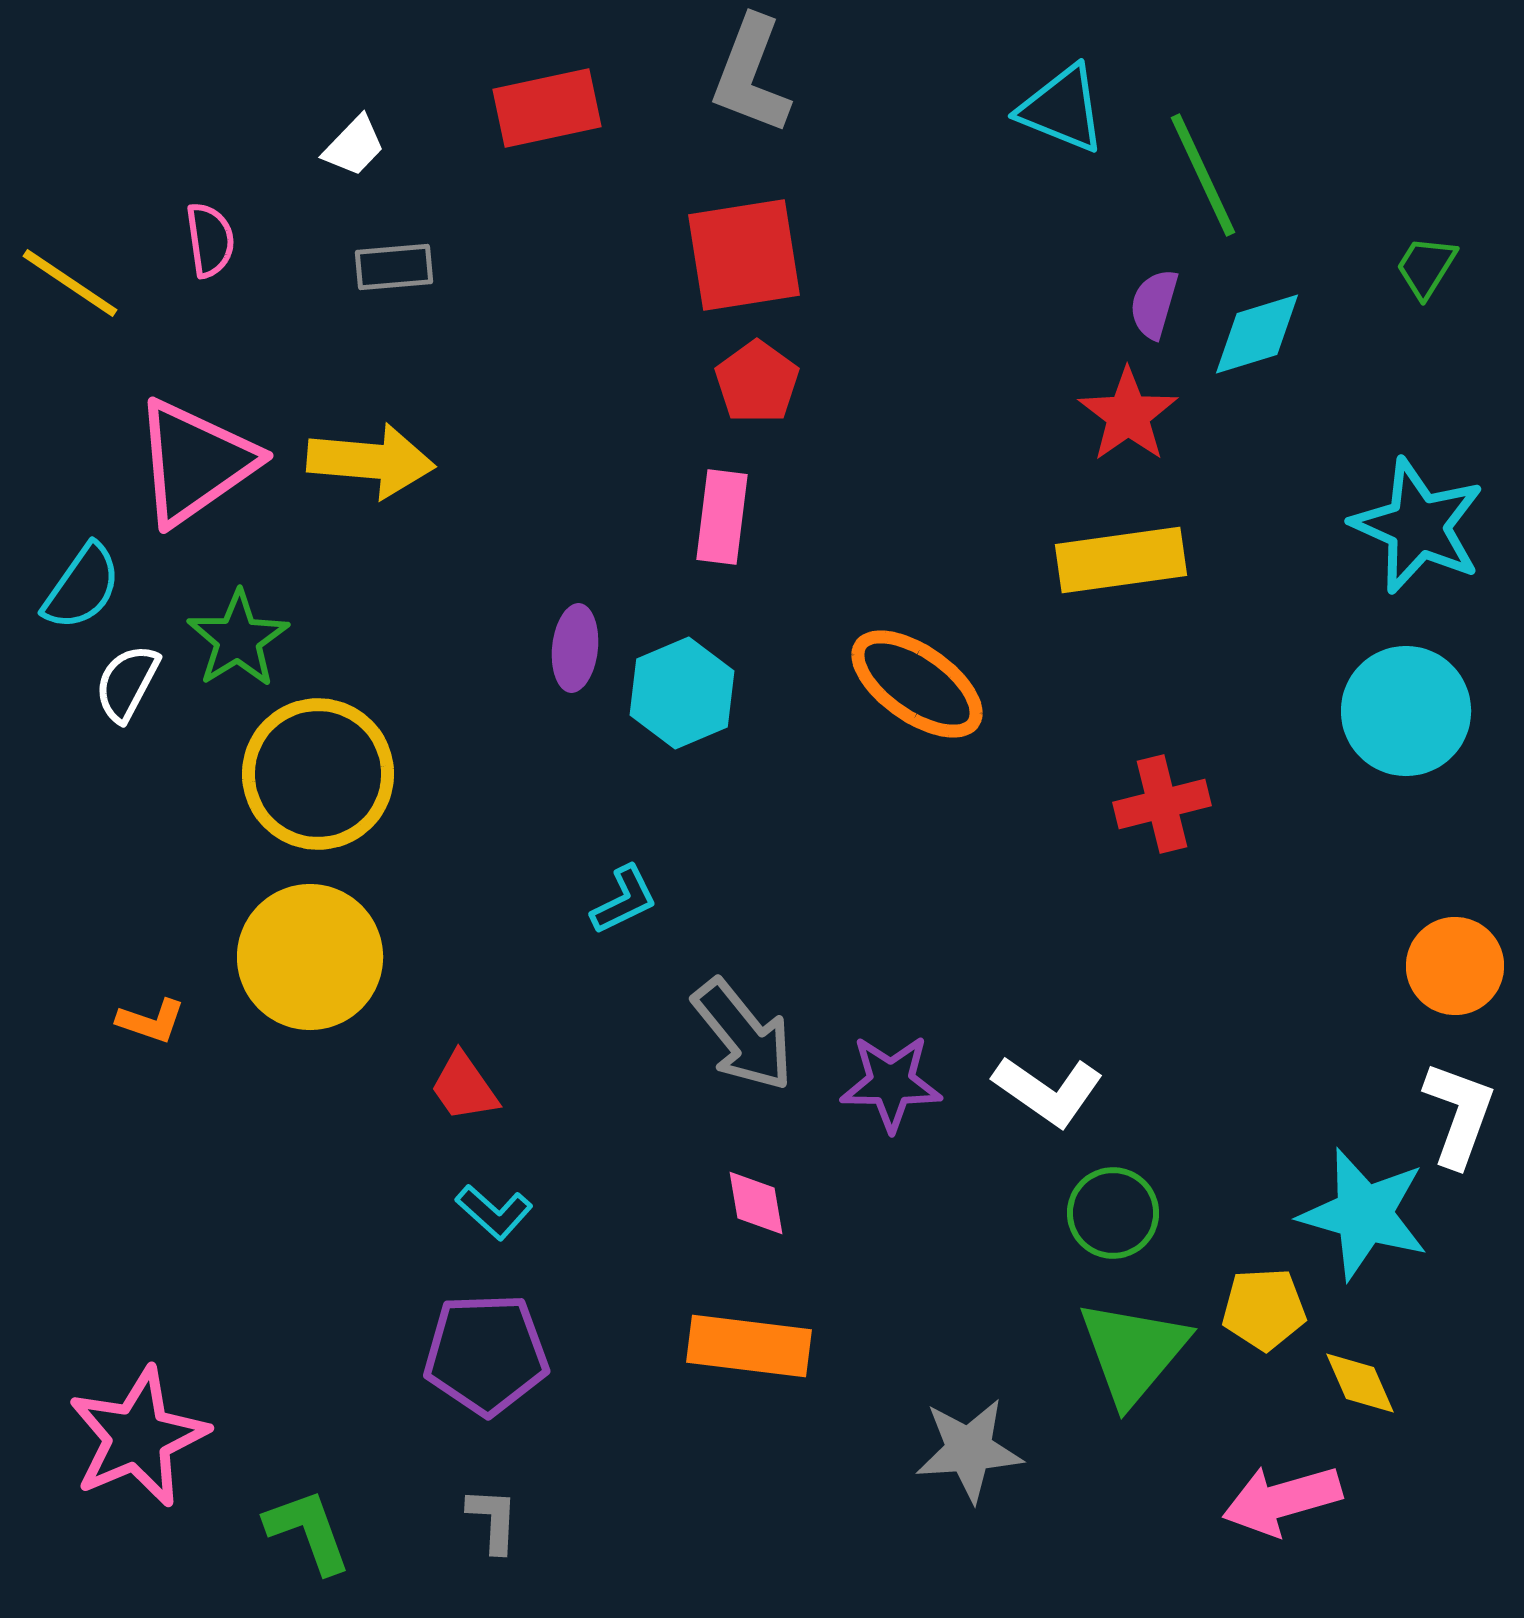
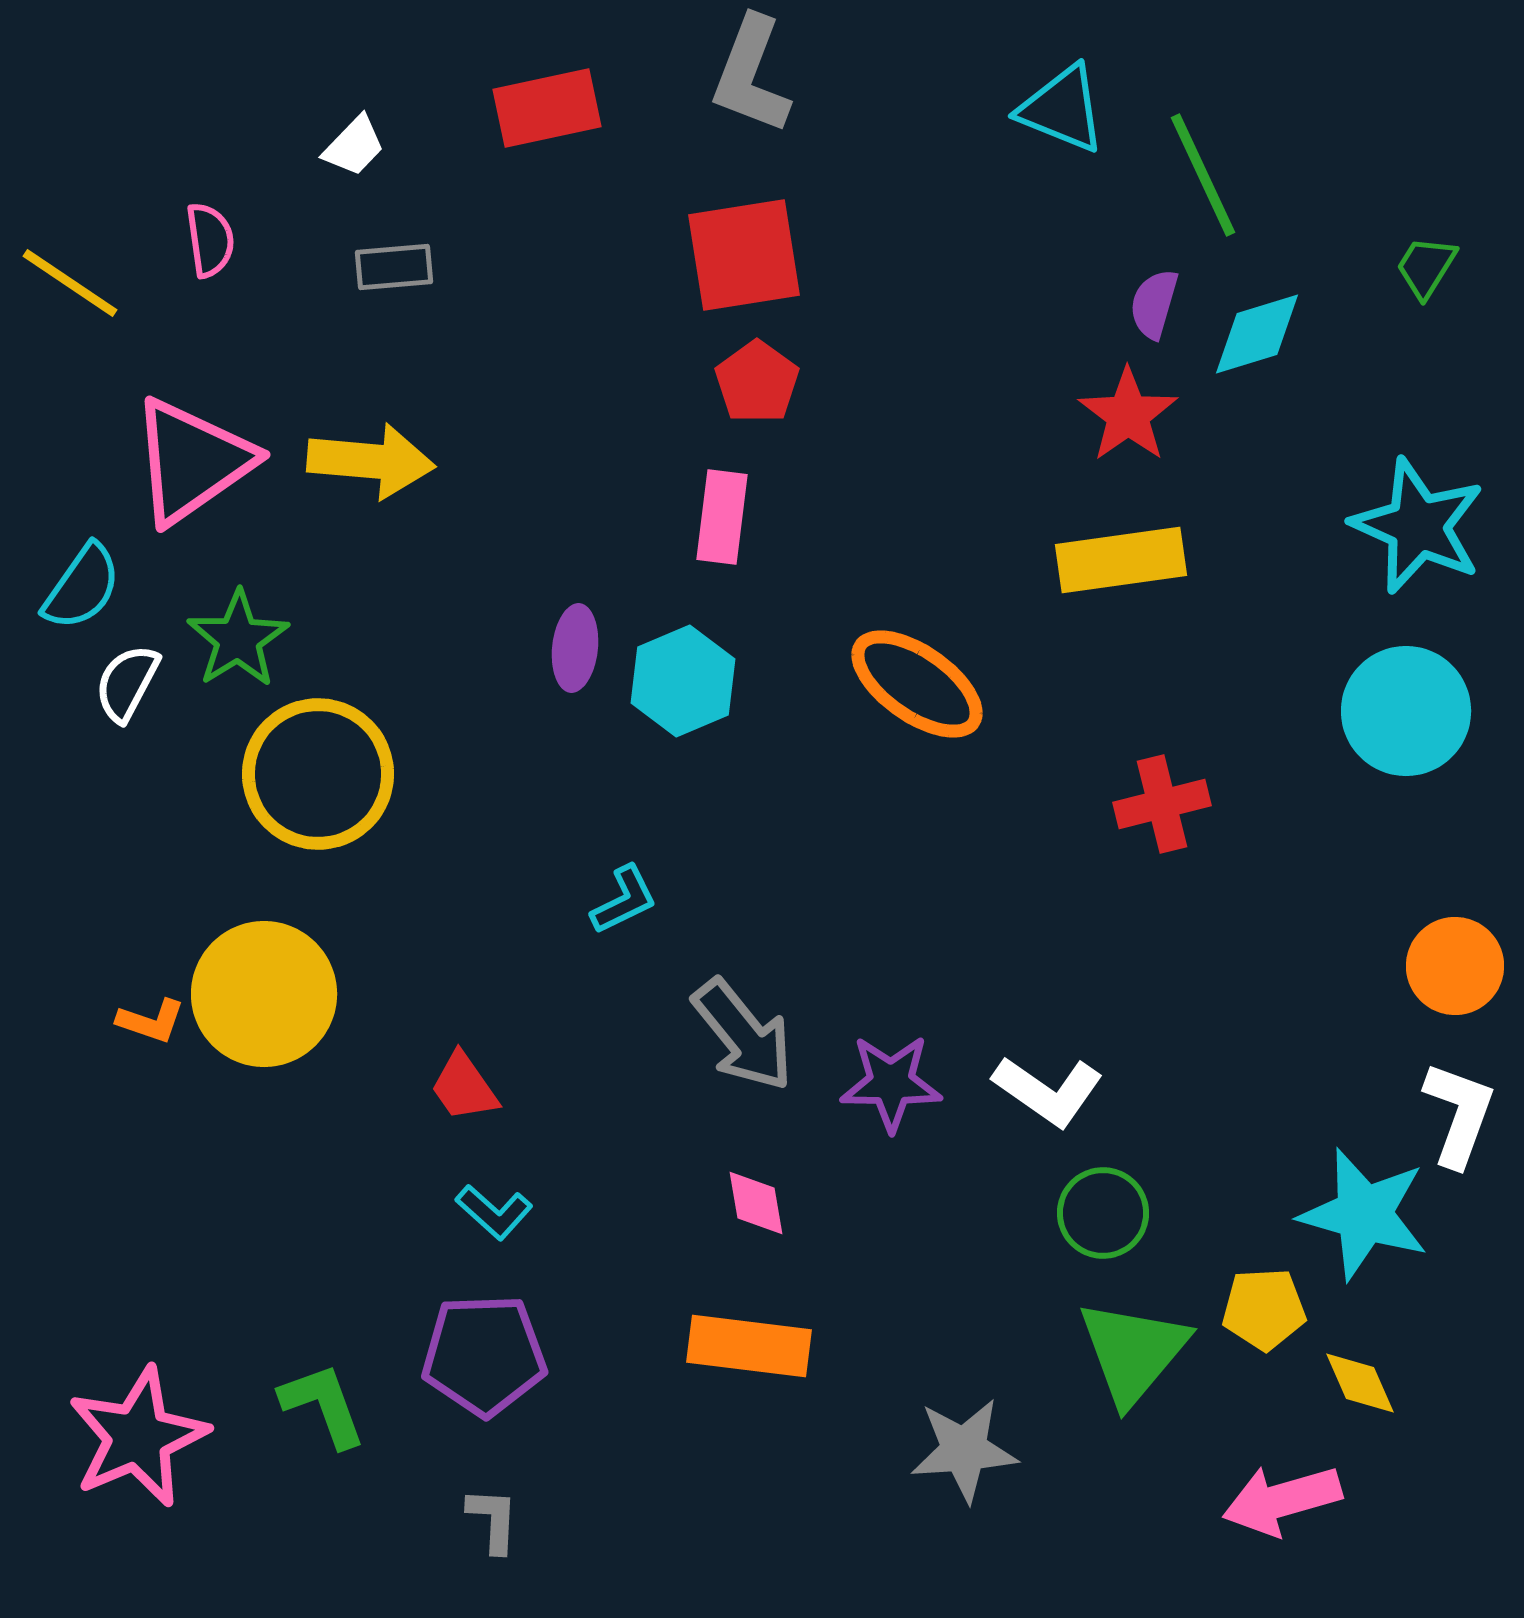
pink triangle at (195, 462): moved 3 px left, 1 px up
cyan hexagon at (682, 693): moved 1 px right, 12 px up
yellow circle at (310, 957): moved 46 px left, 37 px down
green circle at (1113, 1213): moved 10 px left
purple pentagon at (486, 1354): moved 2 px left, 1 px down
gray star at (969, 1450): moved 5 px left
green L-shape at (308, 1531): moved 15 px right, 126 px up
